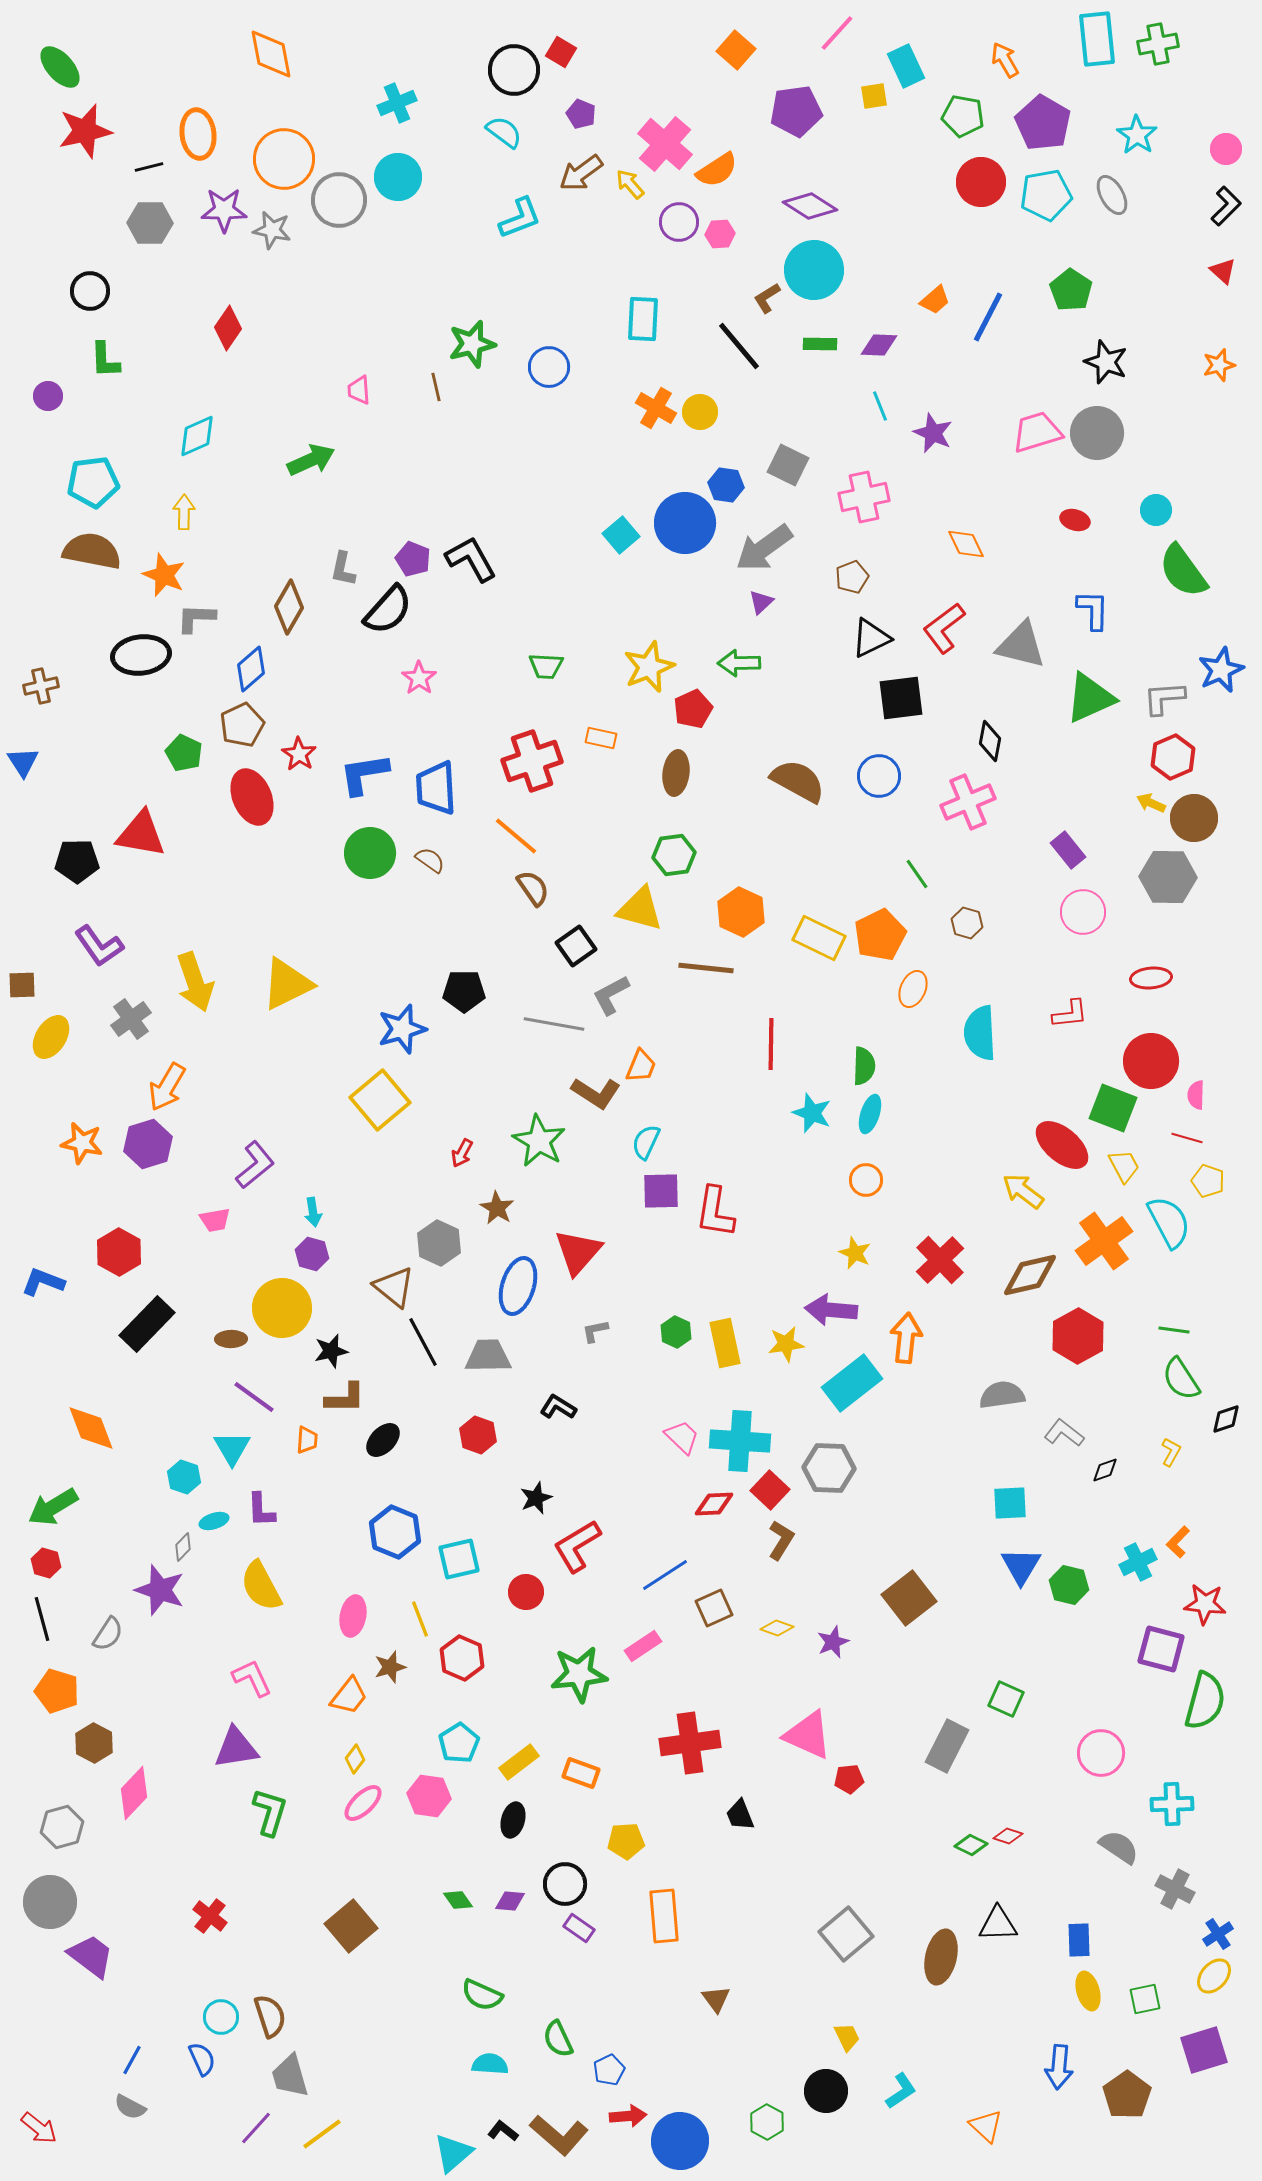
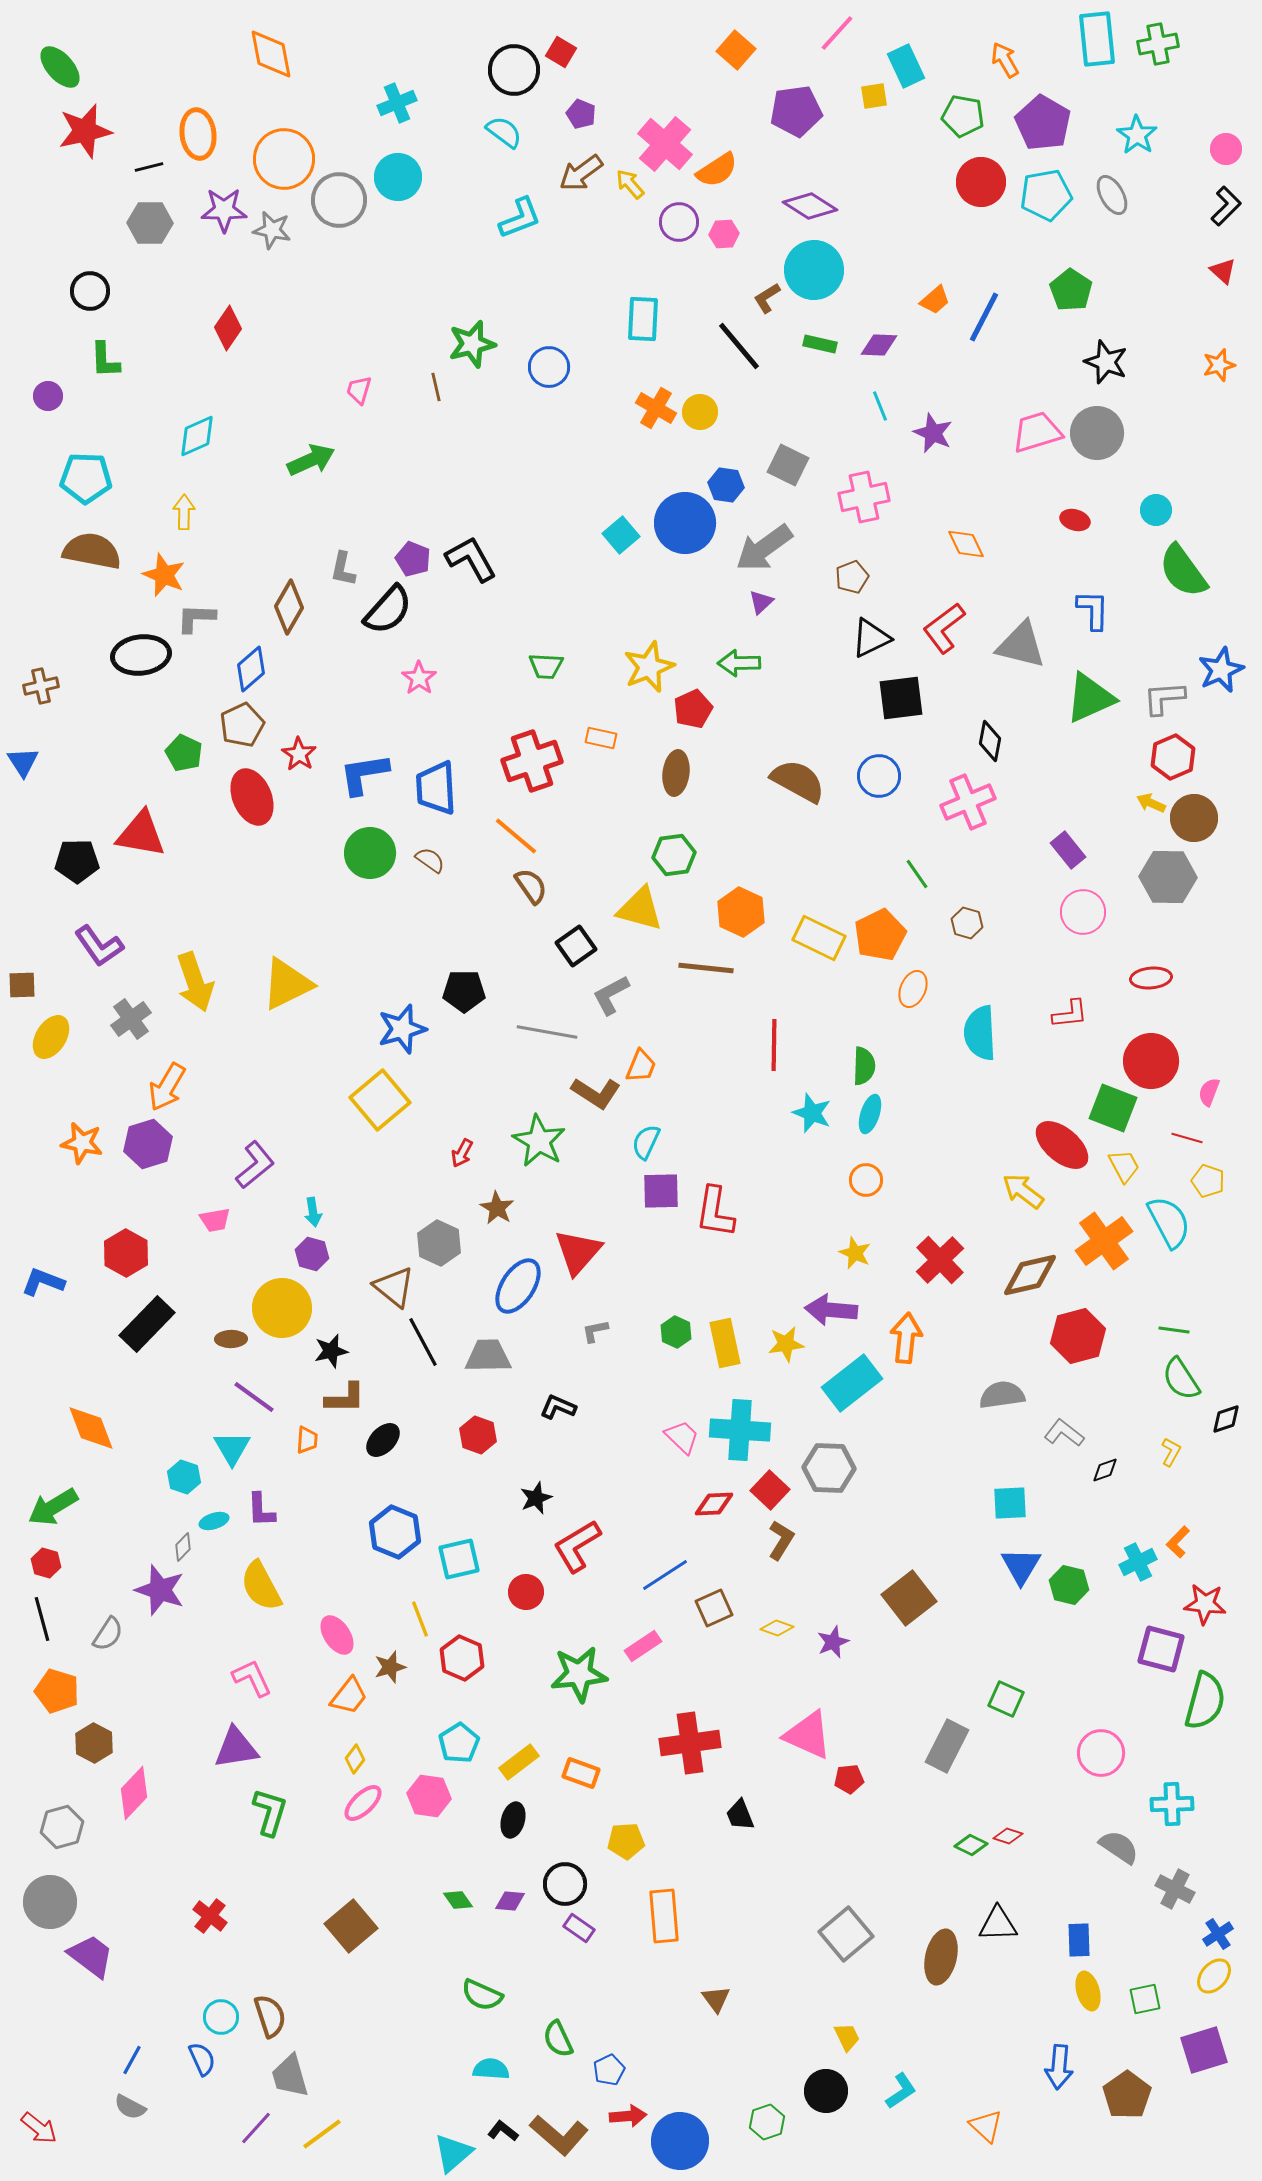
pink hexagon at (720, 234): moved 4 px right
blue line at (988, 317): moved 4 px left
green rectangle at (820, 344): rotated 12 degrees clockwise
pink trapezoid at (359, 390): rotated 20 degrees clockwise
cyan pentagon at (93, 482): moved 7 px left, 4 px up; rotated 9 degrees clockwise
brown semicircle at (533, 888): moved 2 px left, 2 px up
gray line at (554, 1024): moved 7 px left, 8 px down
red line at (771, 1044): moved 3 px right, 1 px down
pink semicircle at (1196, 1095): moved 13 px right, 3 px up; rotated 20 degrees clockwise
red hexagon at (119, 1252): moved 7 px right, 1 px down
blue ellipse at (518, 1286): rotated 16 degrees clockwise
red hexagon at (1078, 1336): rotated 14 degrees clockwise
black L-shape at (558, 1407): rotated 9 degrees counterclockwise
cyan cross at (740, 1441): moved 11 px up
pink ellipse at (353, 1616): moved 16 px left, 19 px down; rotated 45 degrees counterclockwise
cyan semicircle at (490, 2064): moved 1 px right, 5 px down
green hexagon at (767, 2122): rotated 12 degrees clockwise
